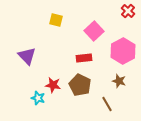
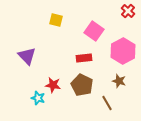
pink square: rotated 12 degrees counterclockwise
brown pentagon: moved 2 px right
brown line: moved 1 px up
